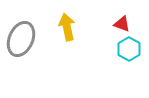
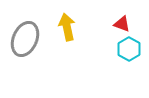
gray ellipse: moved 4 px right
